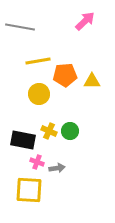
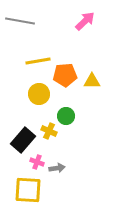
gray line: moved 6 px up
green circle: moved 4 px left, 15 px up
black rectangle: rotated 60 degrees counterclockwise
yellow square: moved 1 px left
